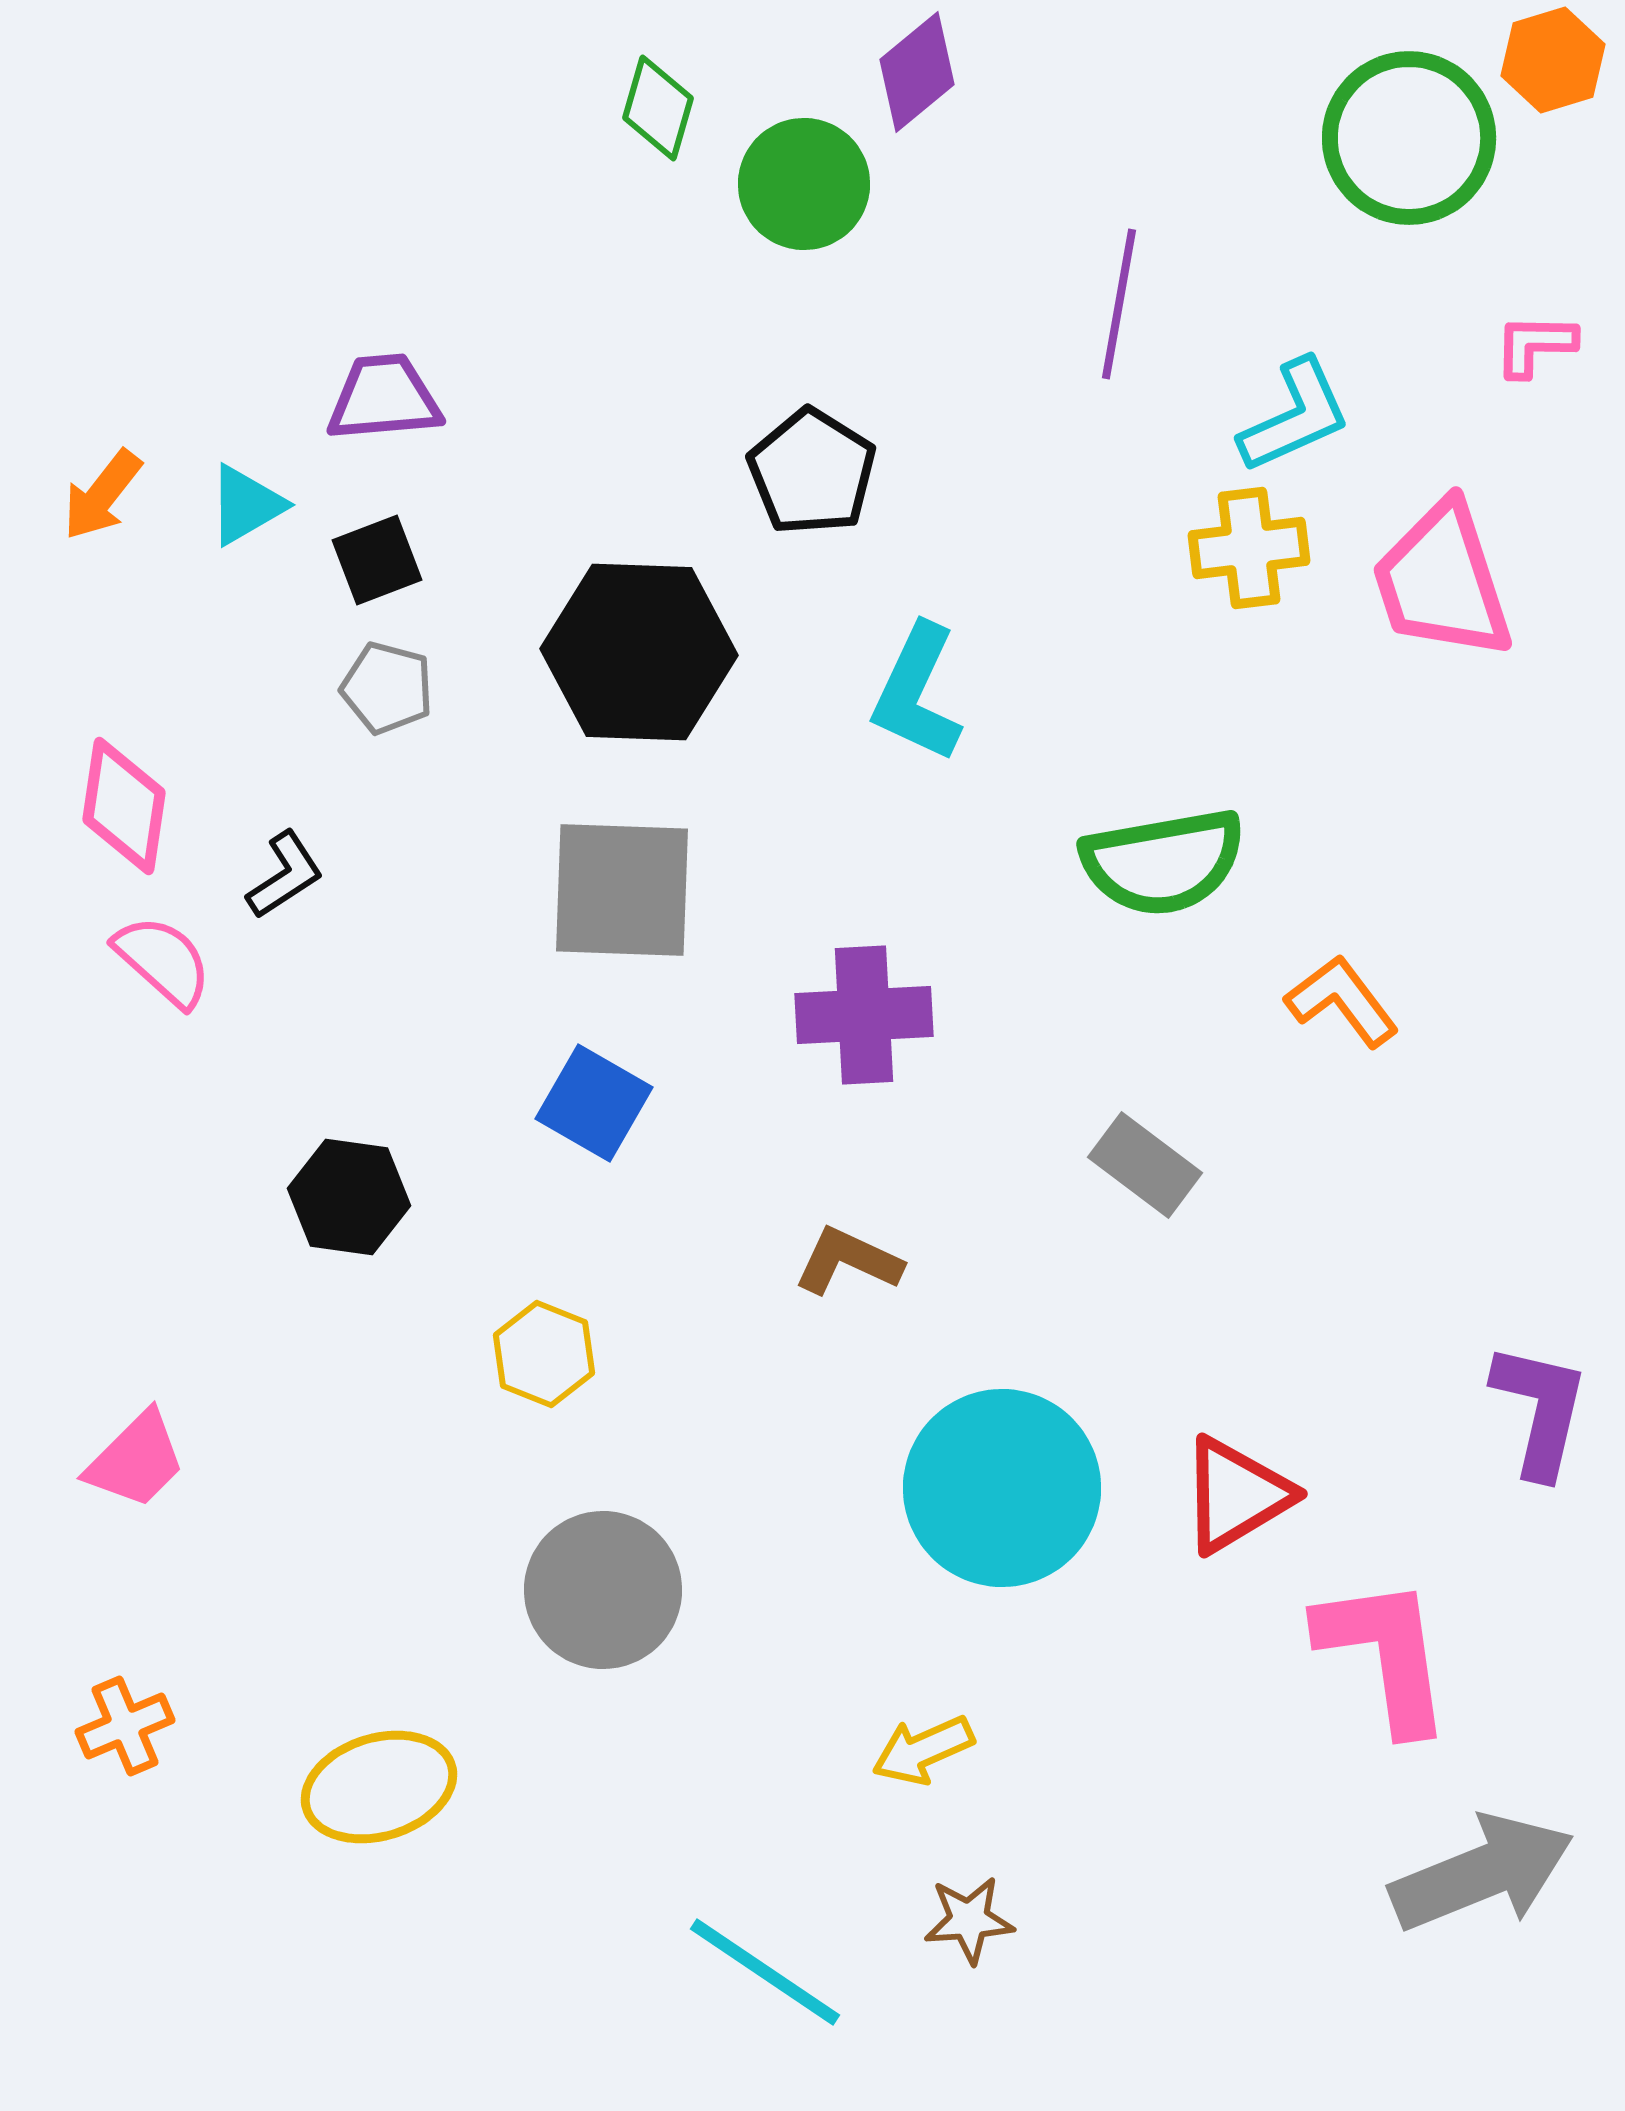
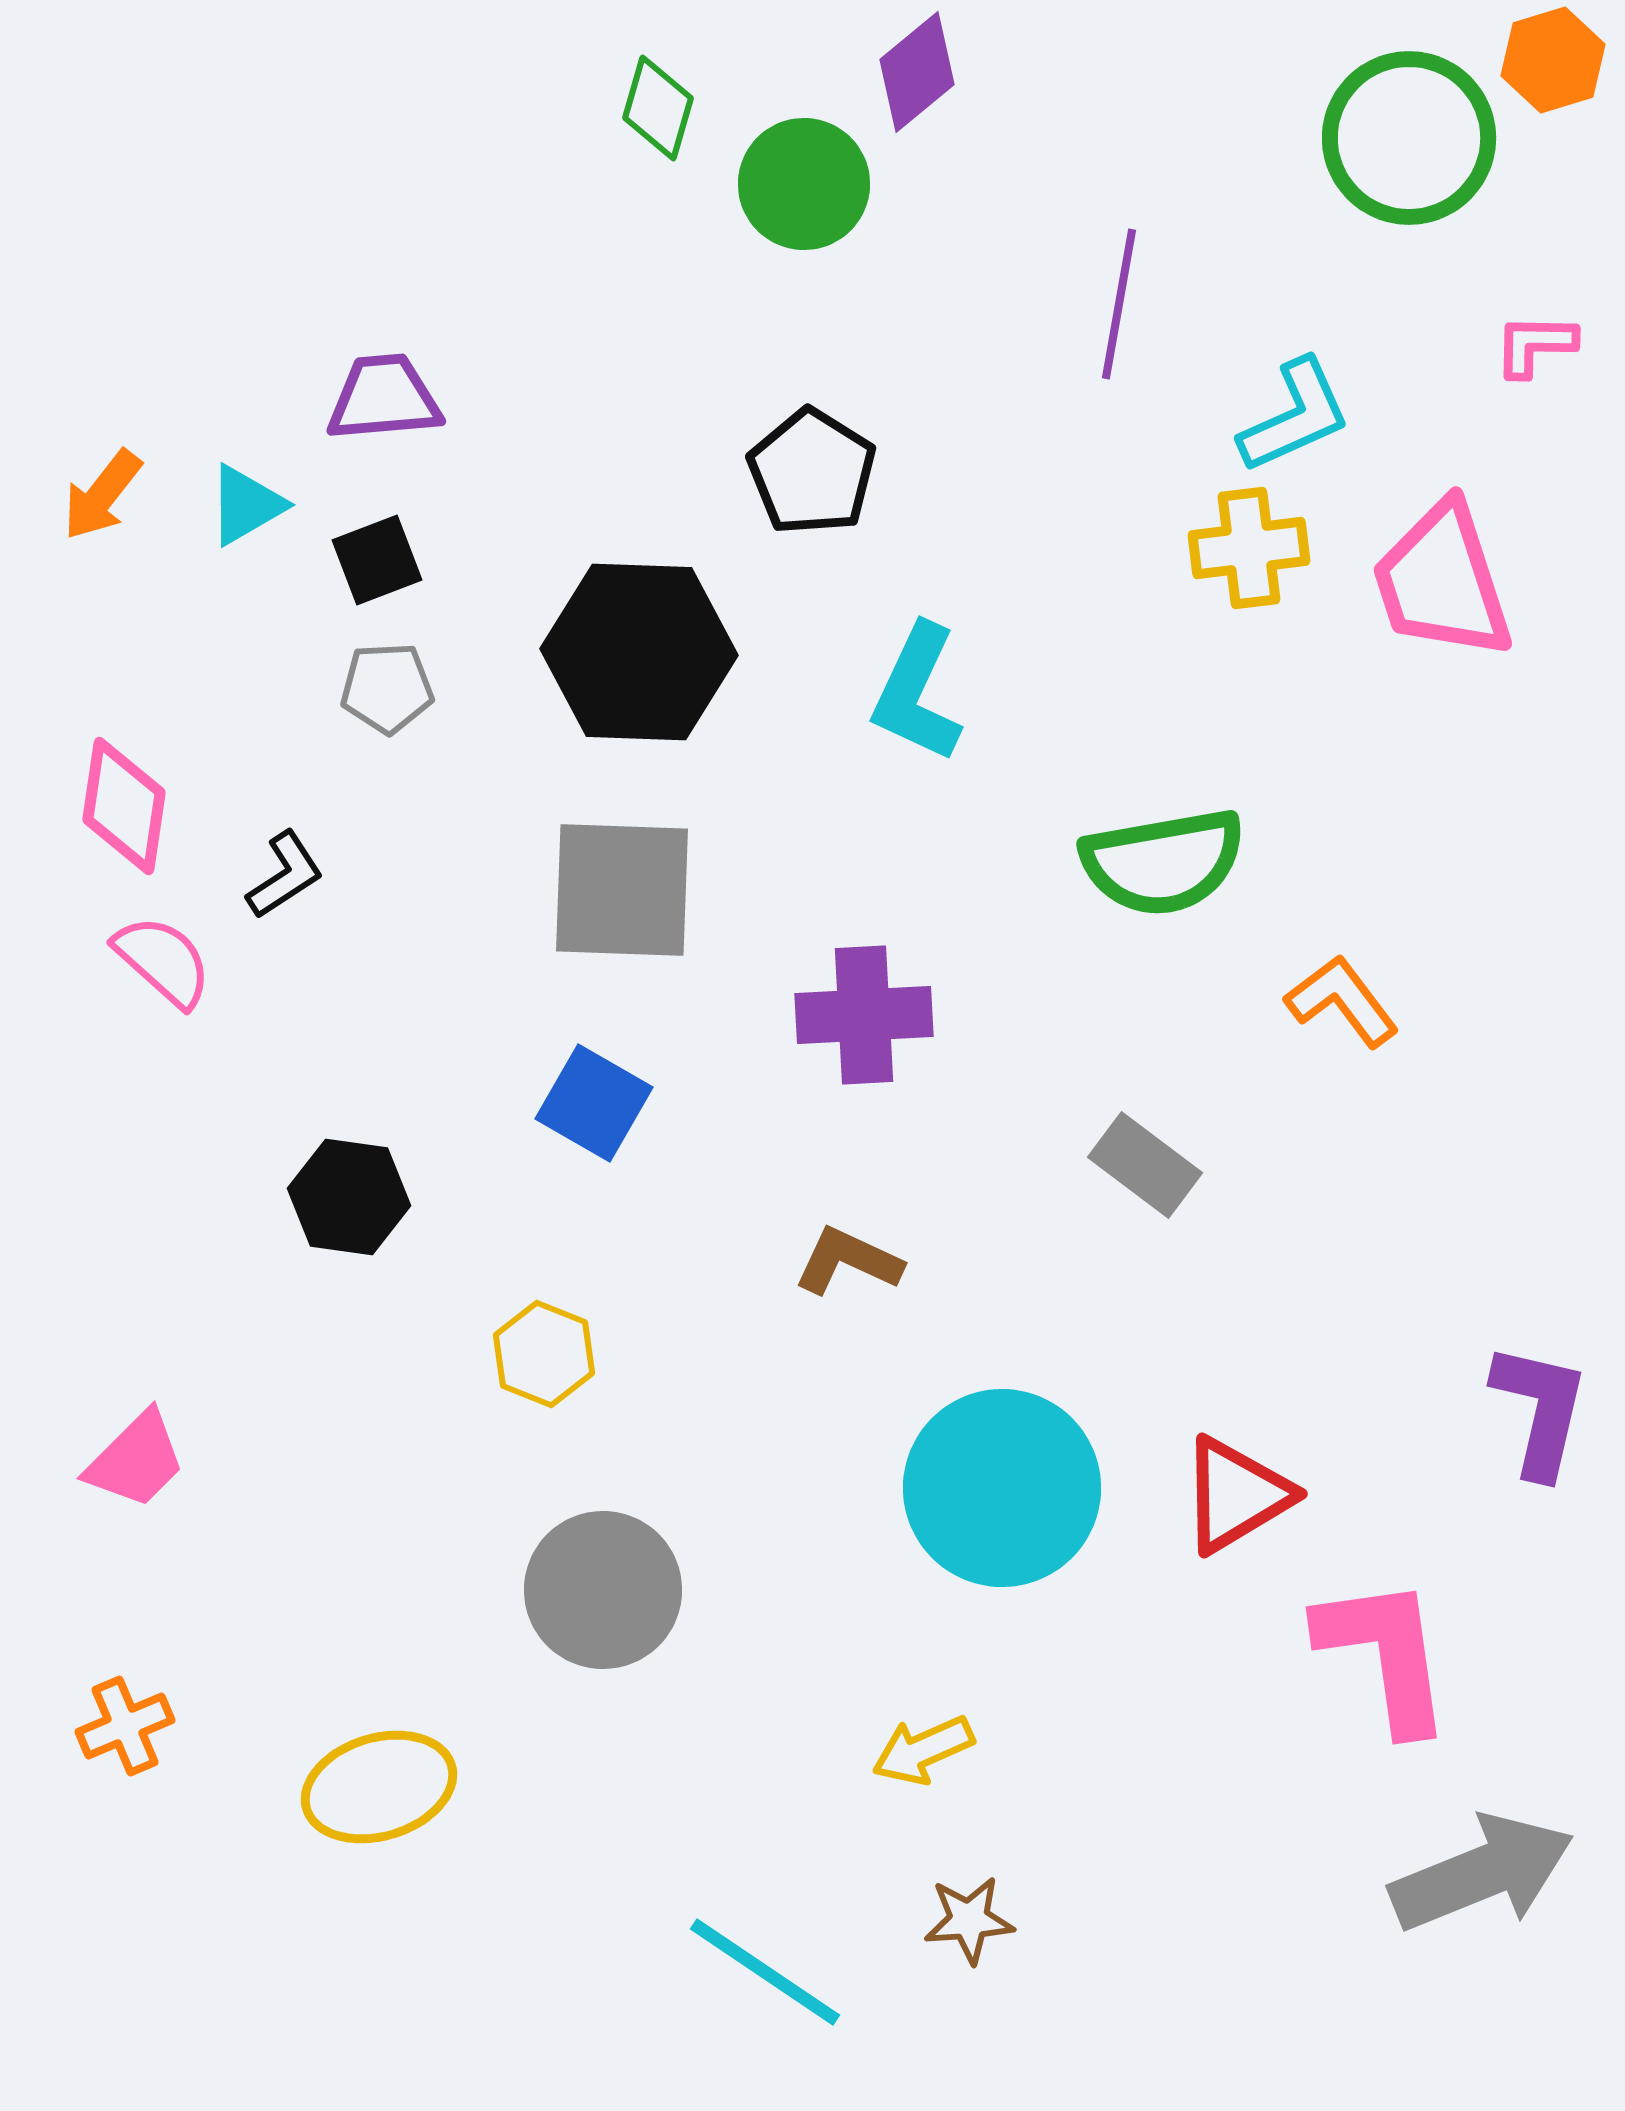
gray pentagon at (387, 688): rotated 18 degrees counterclockwise
